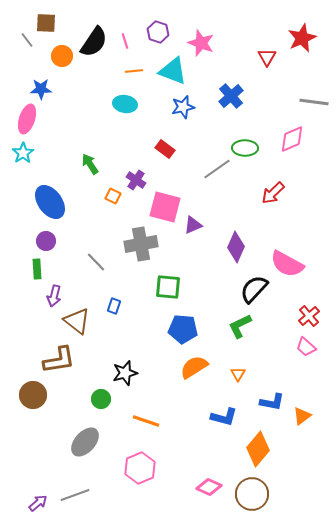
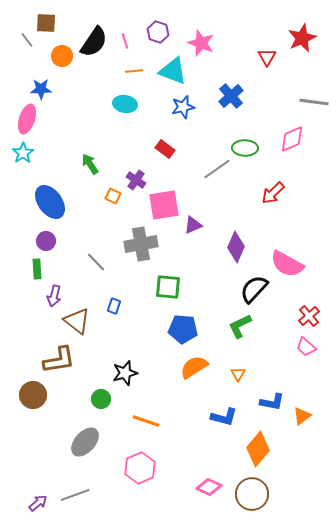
pink square at (165, 207): moved 1 px left, 2 px up; rotated 24 degrees counterclockwise
